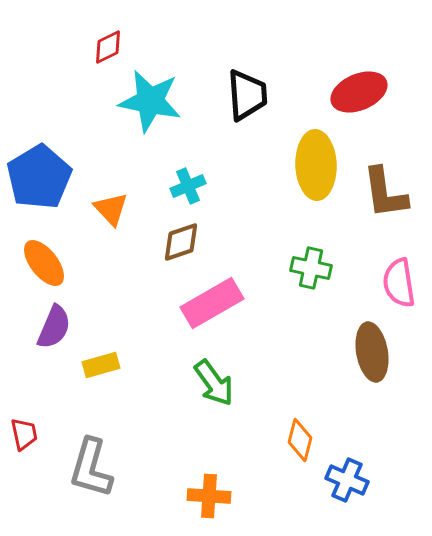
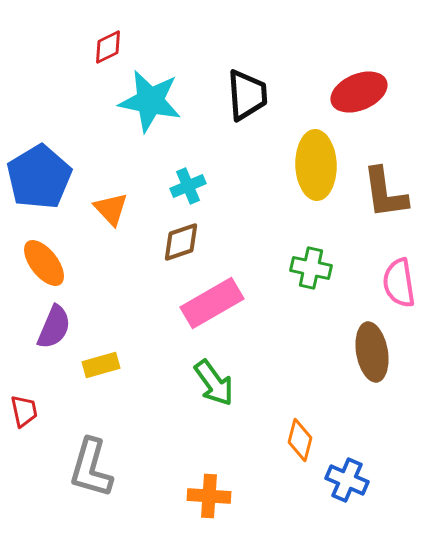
red trapezoid: moved 23 px up
